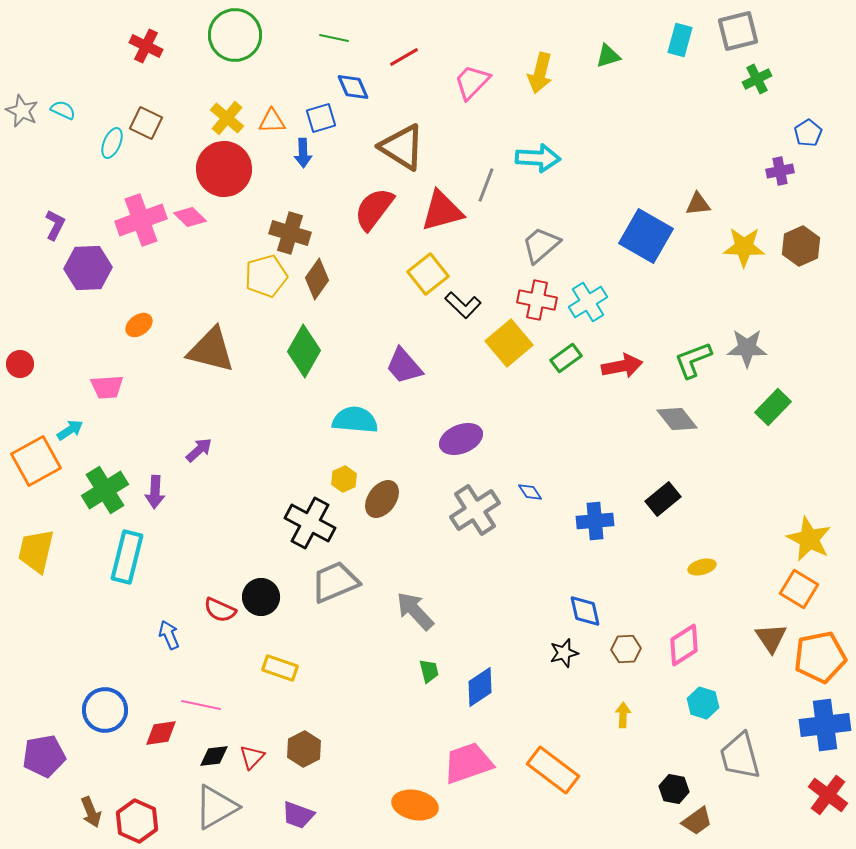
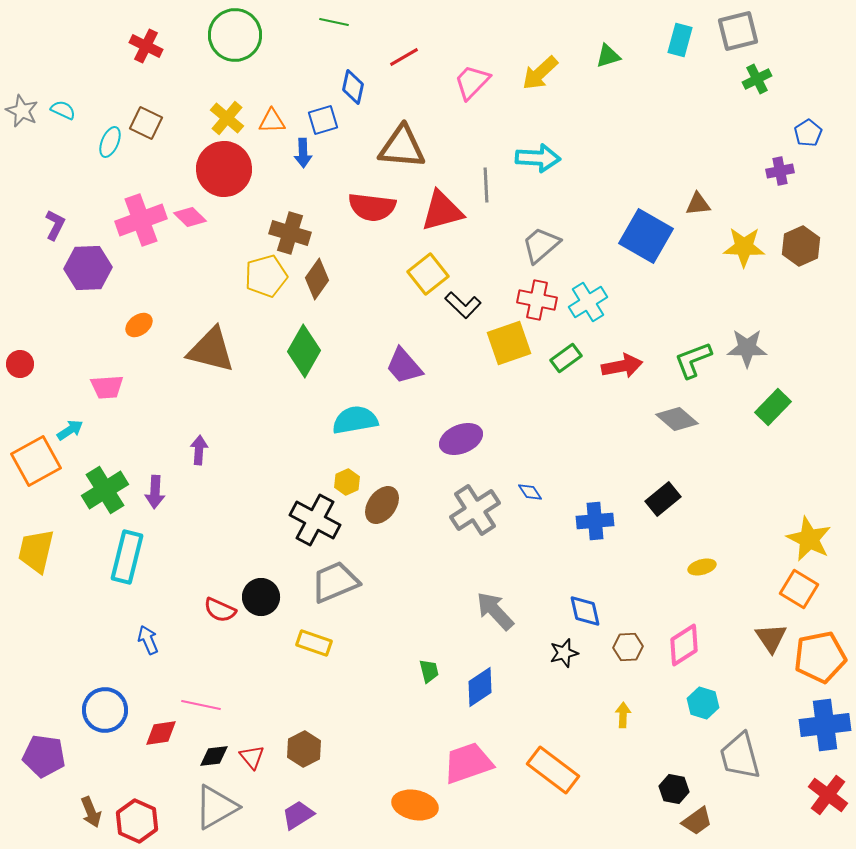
green line at (334, 38): moved 16 px up
yellow arrow at (540, 73): rotated 33 degrees clockwise
blue diamond at (353, 87): rotated 36 degrees clockwise
blue square at (321, 118): moved 2 px right, 2 px down
cyan ellipse at (112, 143): moved 2 px left, 1 px up
brown triangle at (402, 147): rotated 27 degrees counterclockwise
gray line at (486, 185): rotated 24 degrees counterclockwise
red semicircle at (374, 209): moved 2 px left, 2 px up; rotated 120 degrees counterclockwise
yellow square at (509, 343): rotated 21 degrees clockwise
gray diamond at (677, 419): rotated 12 degrees counterclockwise
cyan semicircle at (355, 420): rotated 15 degrees counterclockwise
purple arrow at (199, 450): rotated 44 degrees counterclockwise
yellow hexagon at (344, 479): moved 3 px right, 3 px down
brown ellipse at (382, 499): moved 6 px down
black cross at (310, 523): moved 5 px right, 3 px up
gray arrow at (415, 611): moved 80 px right
blue arrow at (169, 635): moved 21 px left, 5 px down
brown hexagon at (626, 649): moved 2 px right, 2 px up
yellow rectangle at (280, 668): moved 34 px right, 25 px up
purple pentagon at (44, 756): rotated 18 degrees clockwise
red triangle at (252, 757): rotated 24 degrees counterclockwise
purple trapezoid at (298, 815): rotated 128 degrees clockwise
